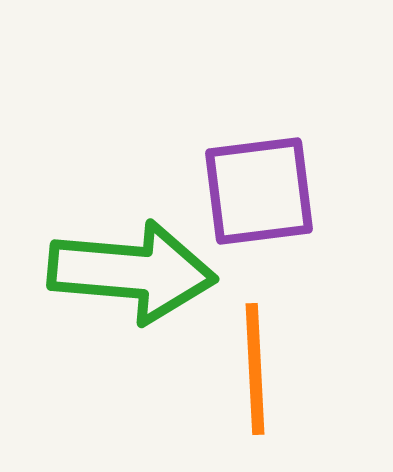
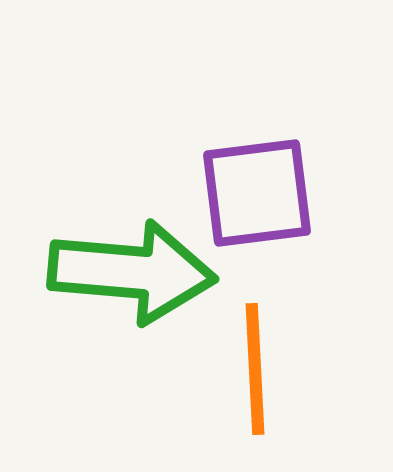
purple square: moved 2 px left, 2 px down
